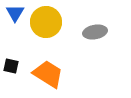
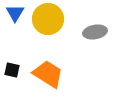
yellow circle: moved 2 px right, 3 px up
black square: moved 1 px right, 4 px down
